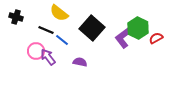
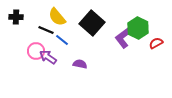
yellow semicircle: moved 2 px left, 4 px down; rotated 12 degrees clockwise
black cross: rotated 16 degrees counterclockwise
black square: moved 5 px up
red semicircle: moved 5 px down
purple arrow: rotated 18 degrees counterclockwise
purple semicircle: moved 2 px down
